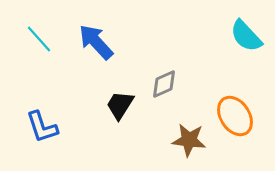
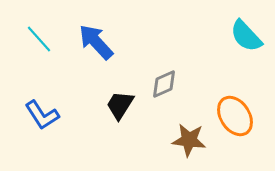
blue L-shape: moved 12 px up; rotated 15 degrees counterclockwise
